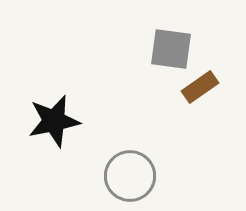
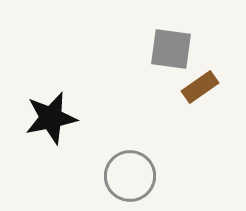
black star: moved 3 px left, 3 px up
